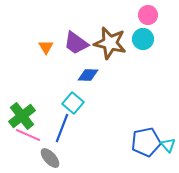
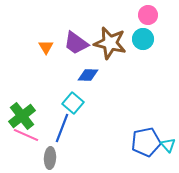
pink line: moved 2 px left
gray ellipse: rotated 45 degrees clockwise
